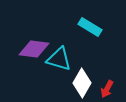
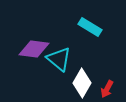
cyan triangle: rotated 24 degrees clockwise
